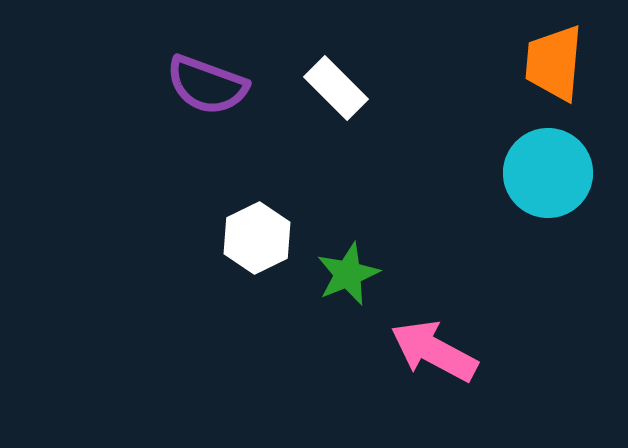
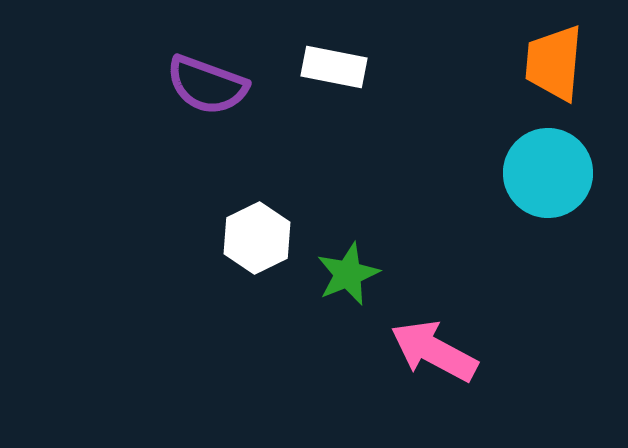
white rectangle: moved 2 px left, 21 px up; rotated 34 degrees counterclockwise
